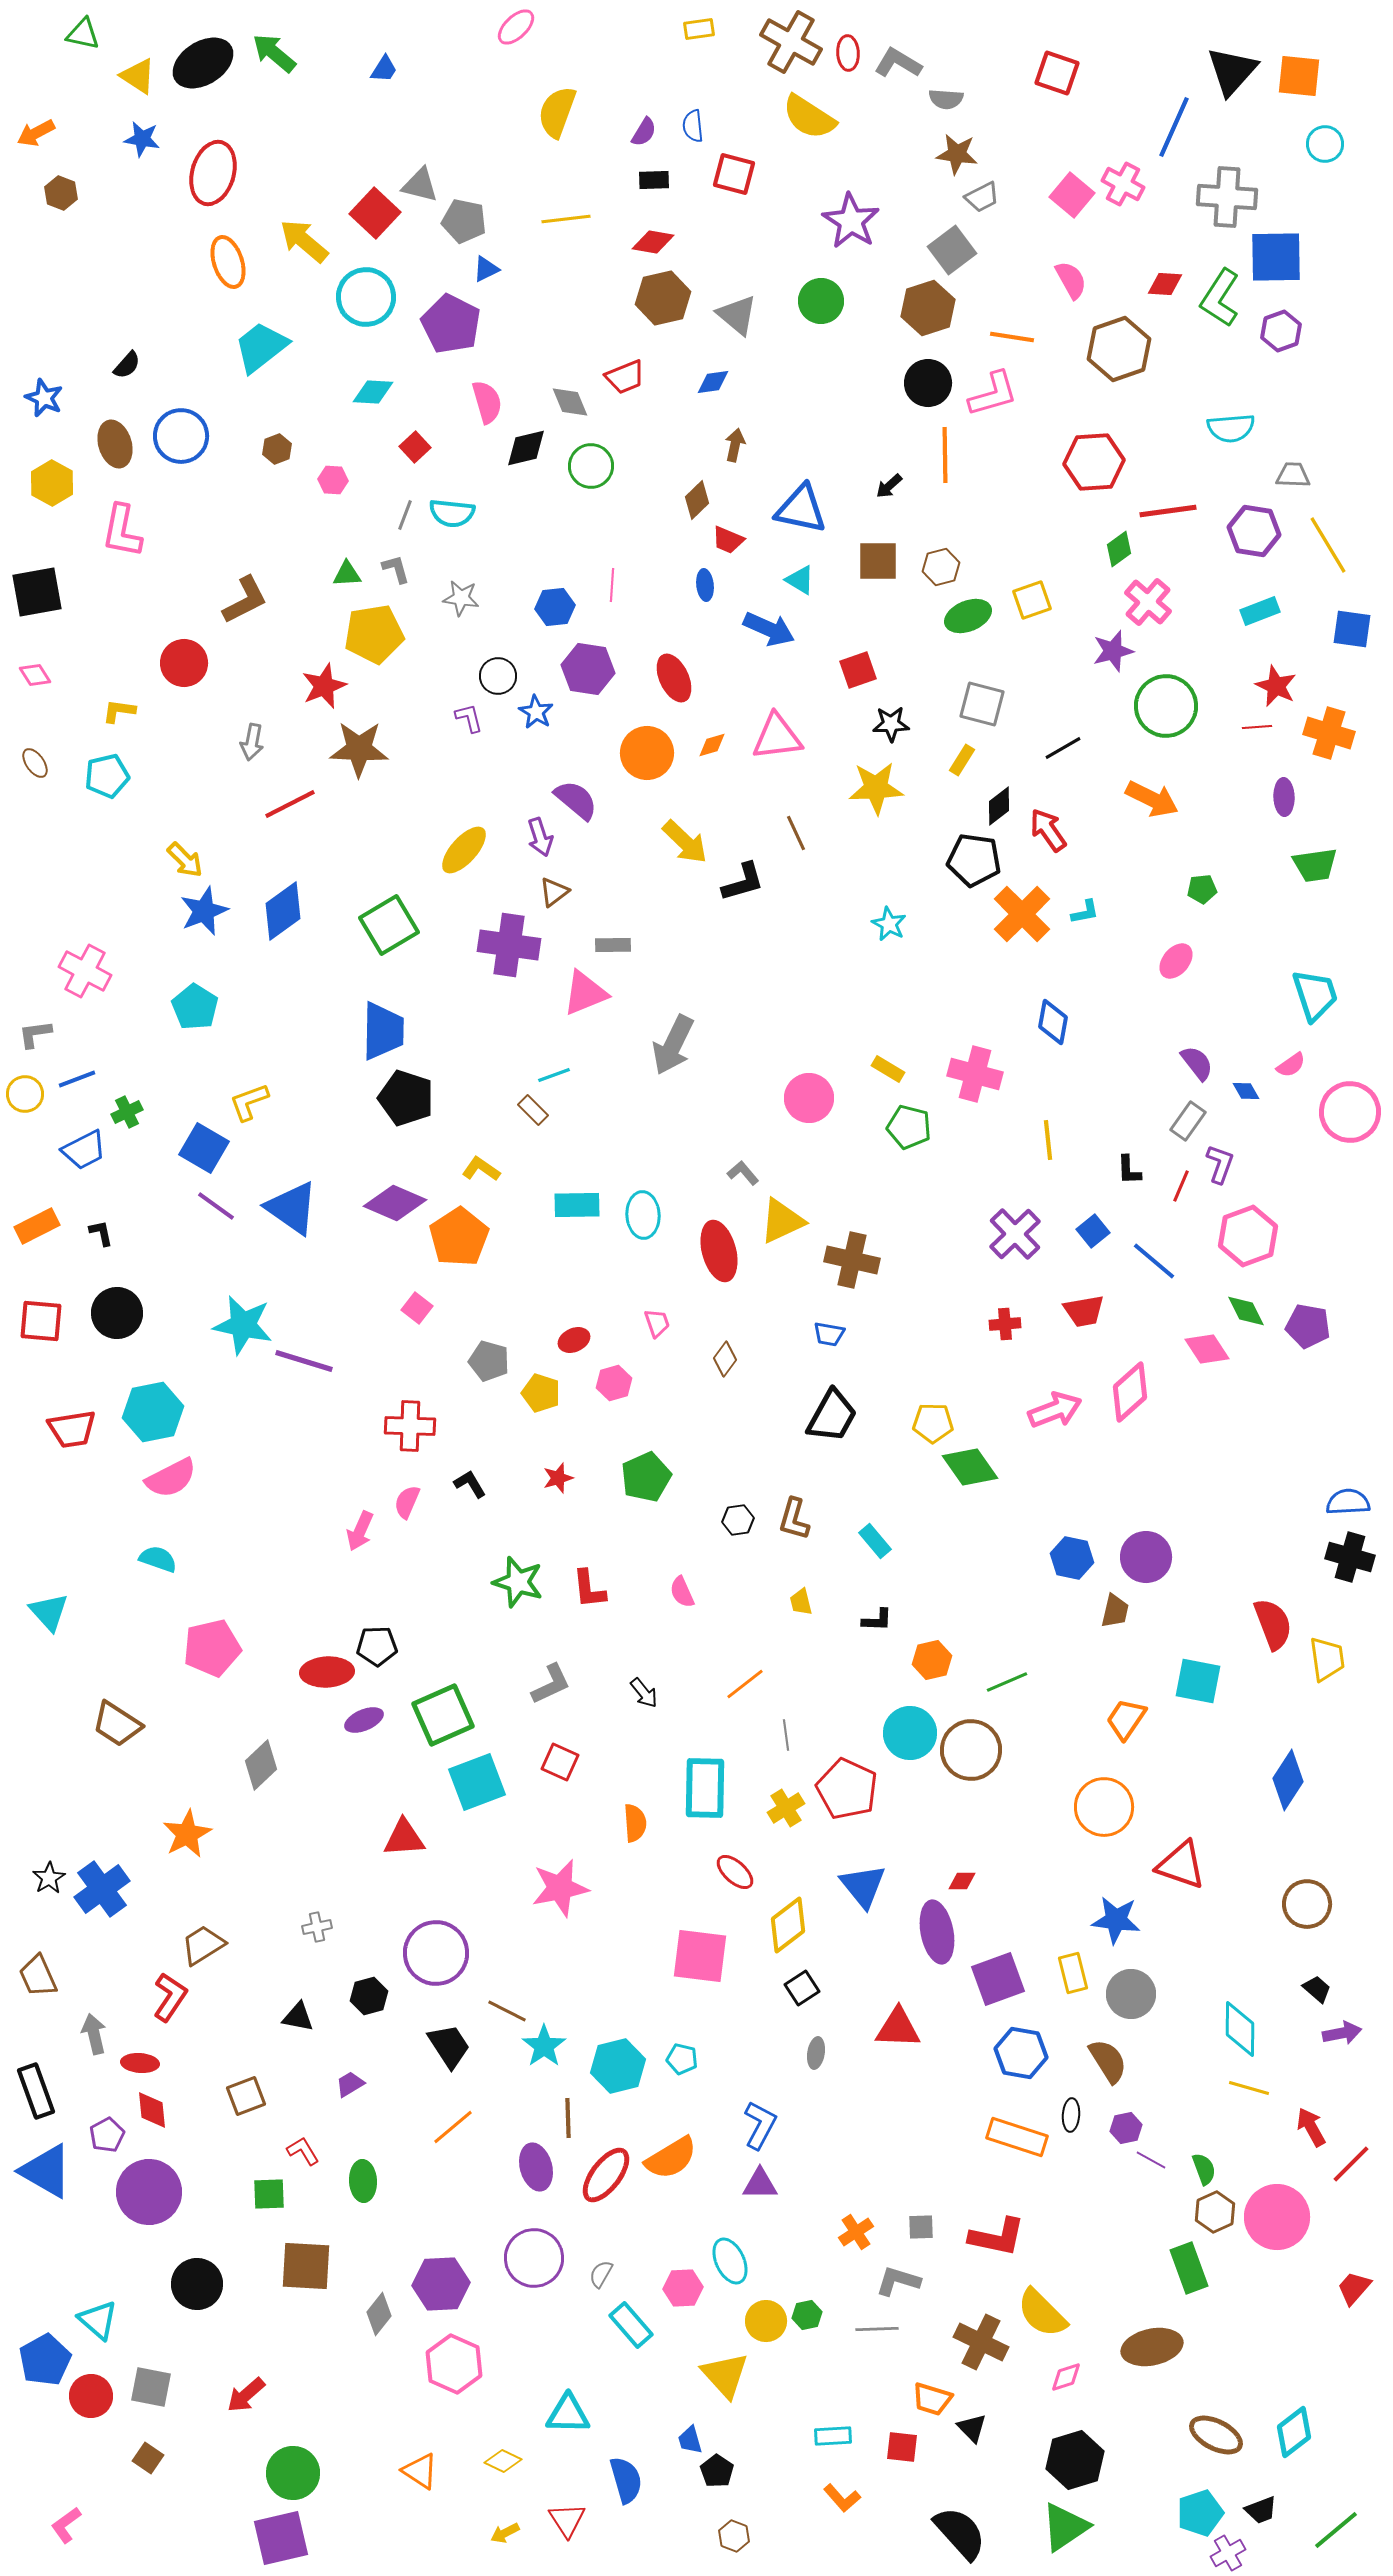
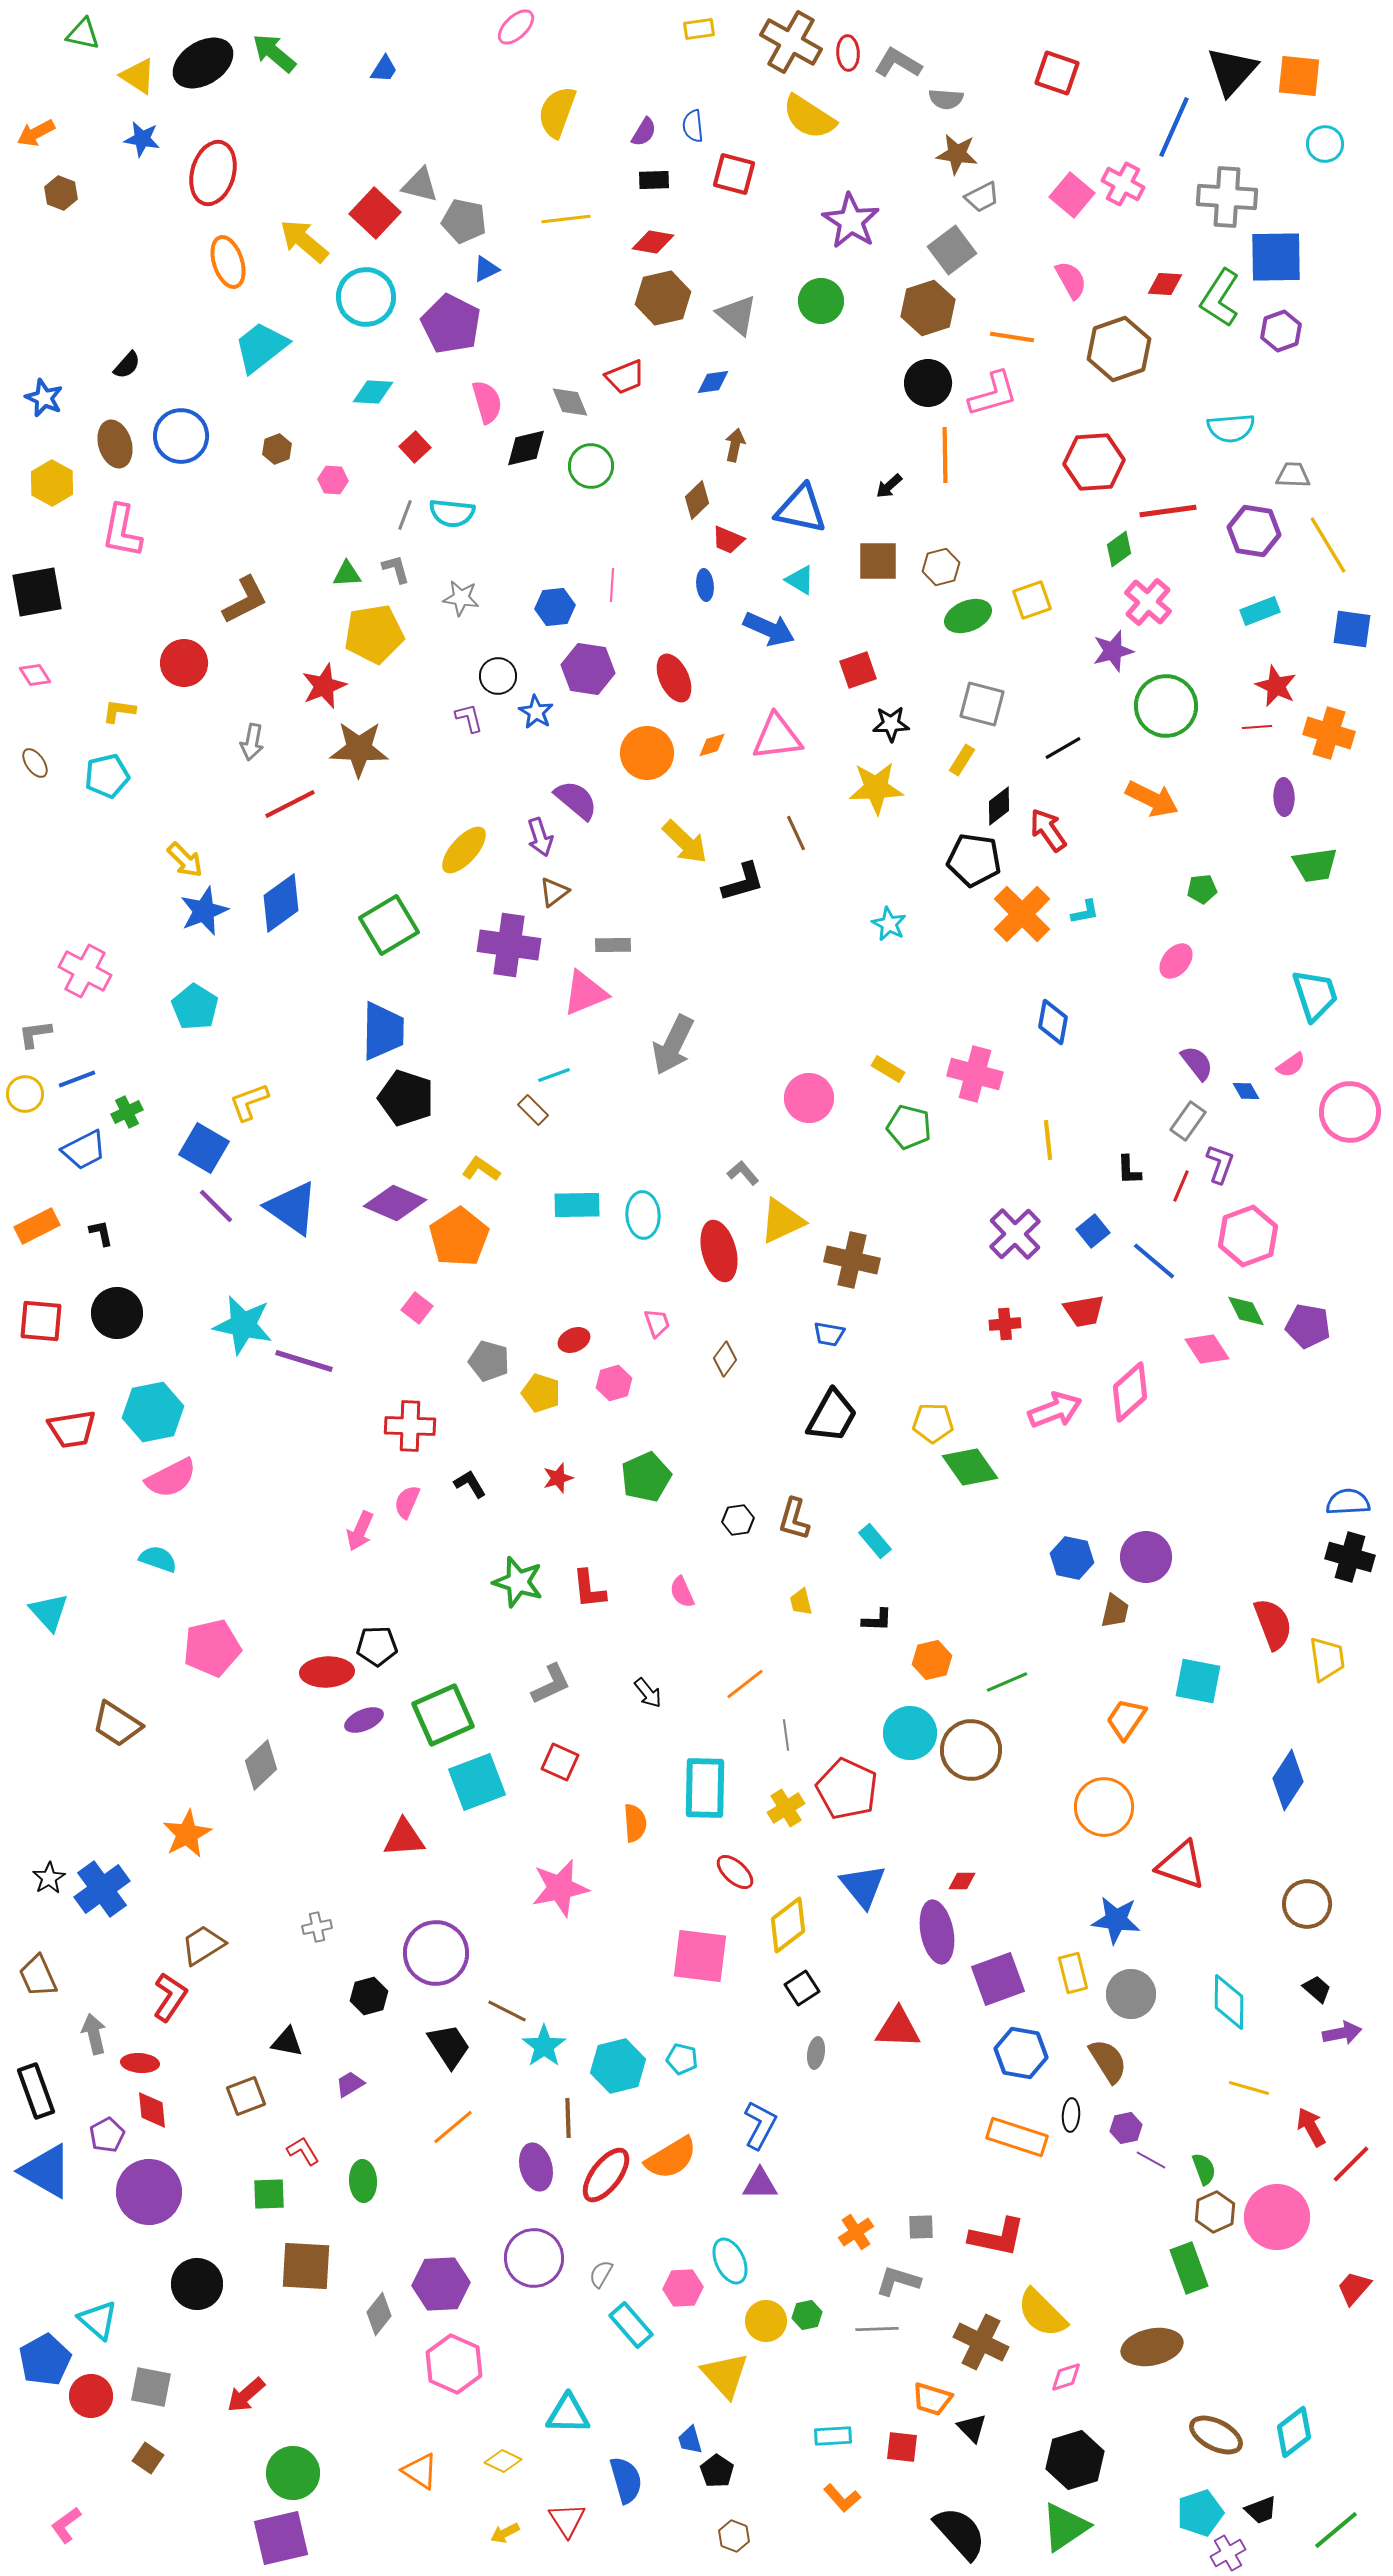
blue diamond at (283, 911): moved 2 px left, 8 px up
purple line at (216, 1206): rotated 9 degrees clockwise
black arrow at (644, 1693): moved 4 px right
black triangle at (298, 2017): moved 11 px left, 25 px down
cyan diamond at (1240, 2029): moved 11 px left, 27 px up
